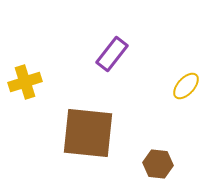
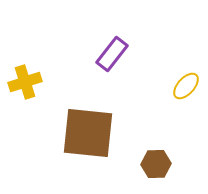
brown hexagon: moved 2 px left; rotated 8 degrees counterclockwise
